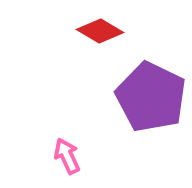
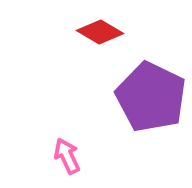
red diamond: moved 1 px down
